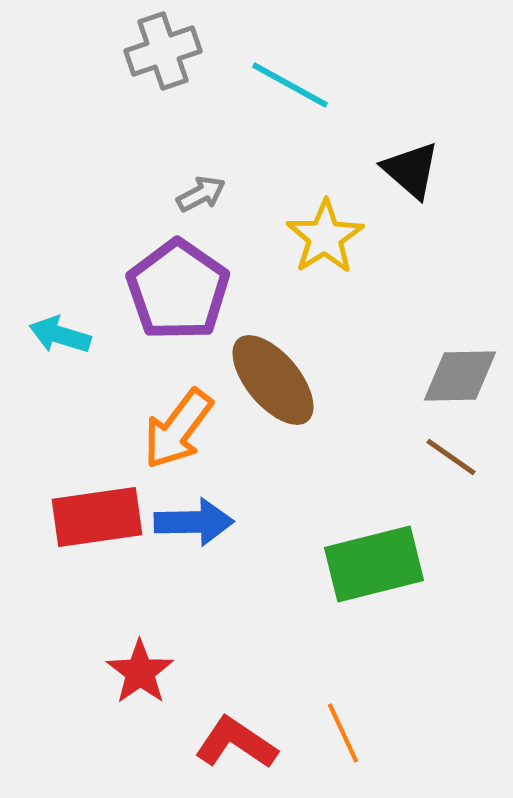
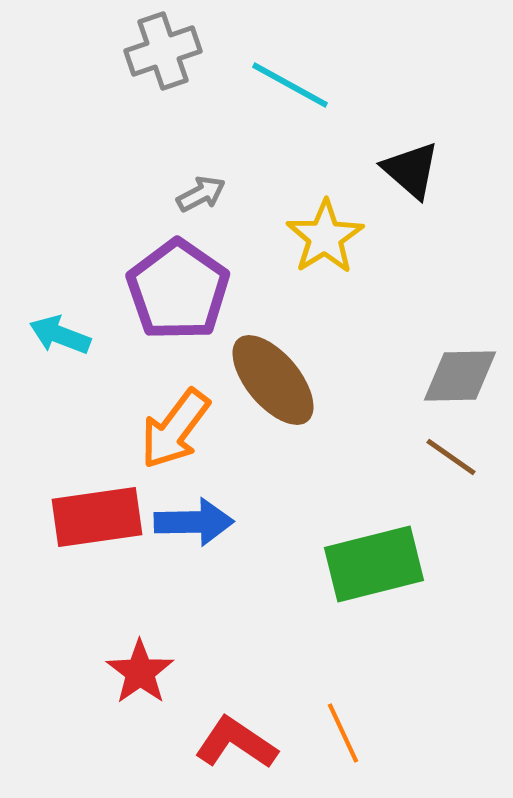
cyan arrow: rotated 4 degrees clockwise
orange arrow: moved 3 px left
